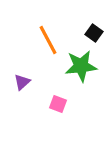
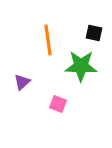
black square: rotated 24 degrees counterclockwise
orange line: rotated 20 degrees clockwise
green star: rotated 8 degrees clockwise
